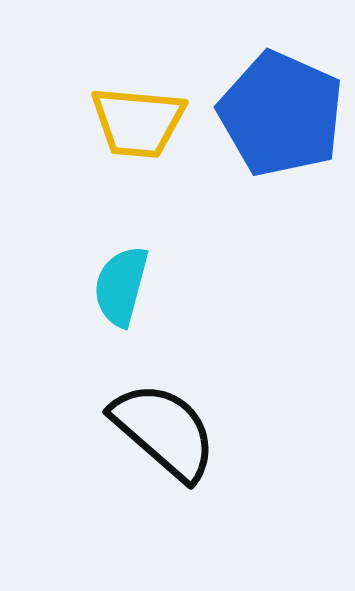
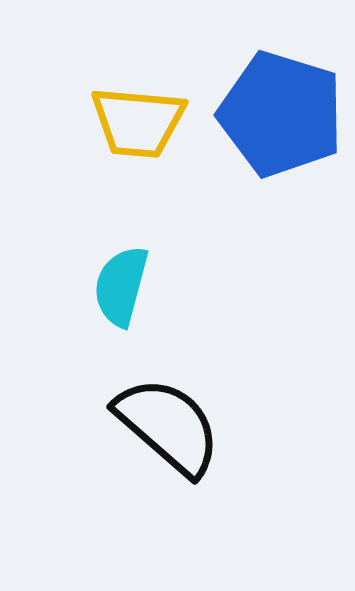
blue pentagon: rotated 7 degrees counterclockwise
black semicircle: moved 4 px right, 5 px up
